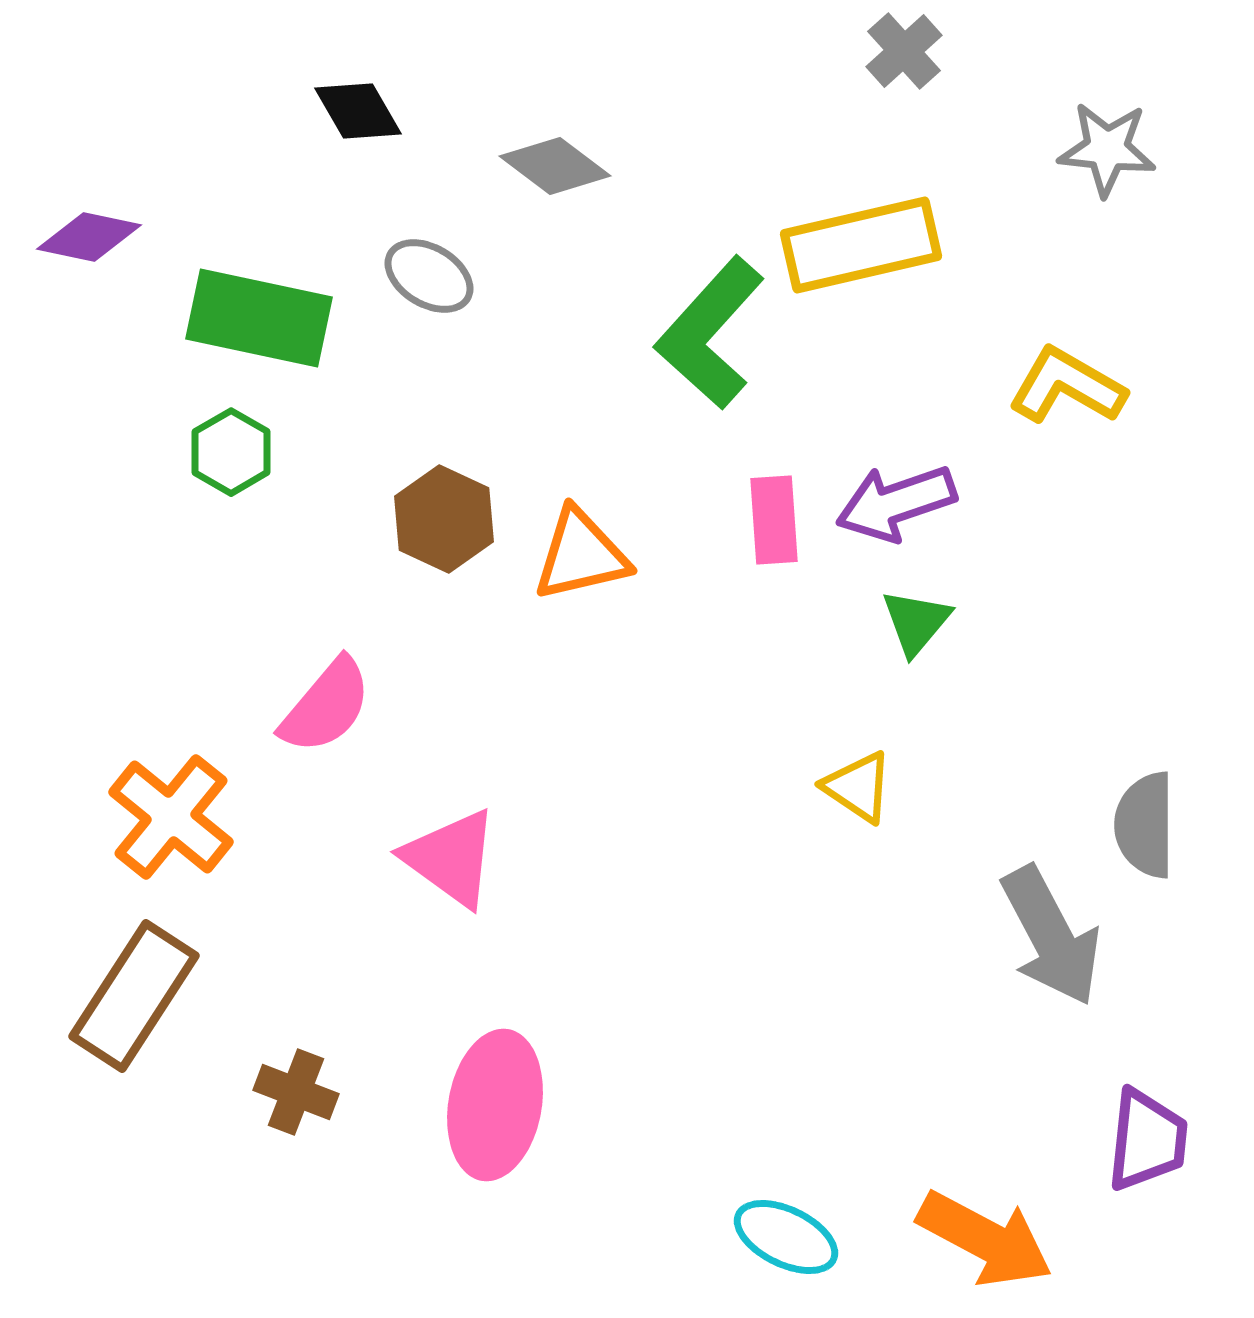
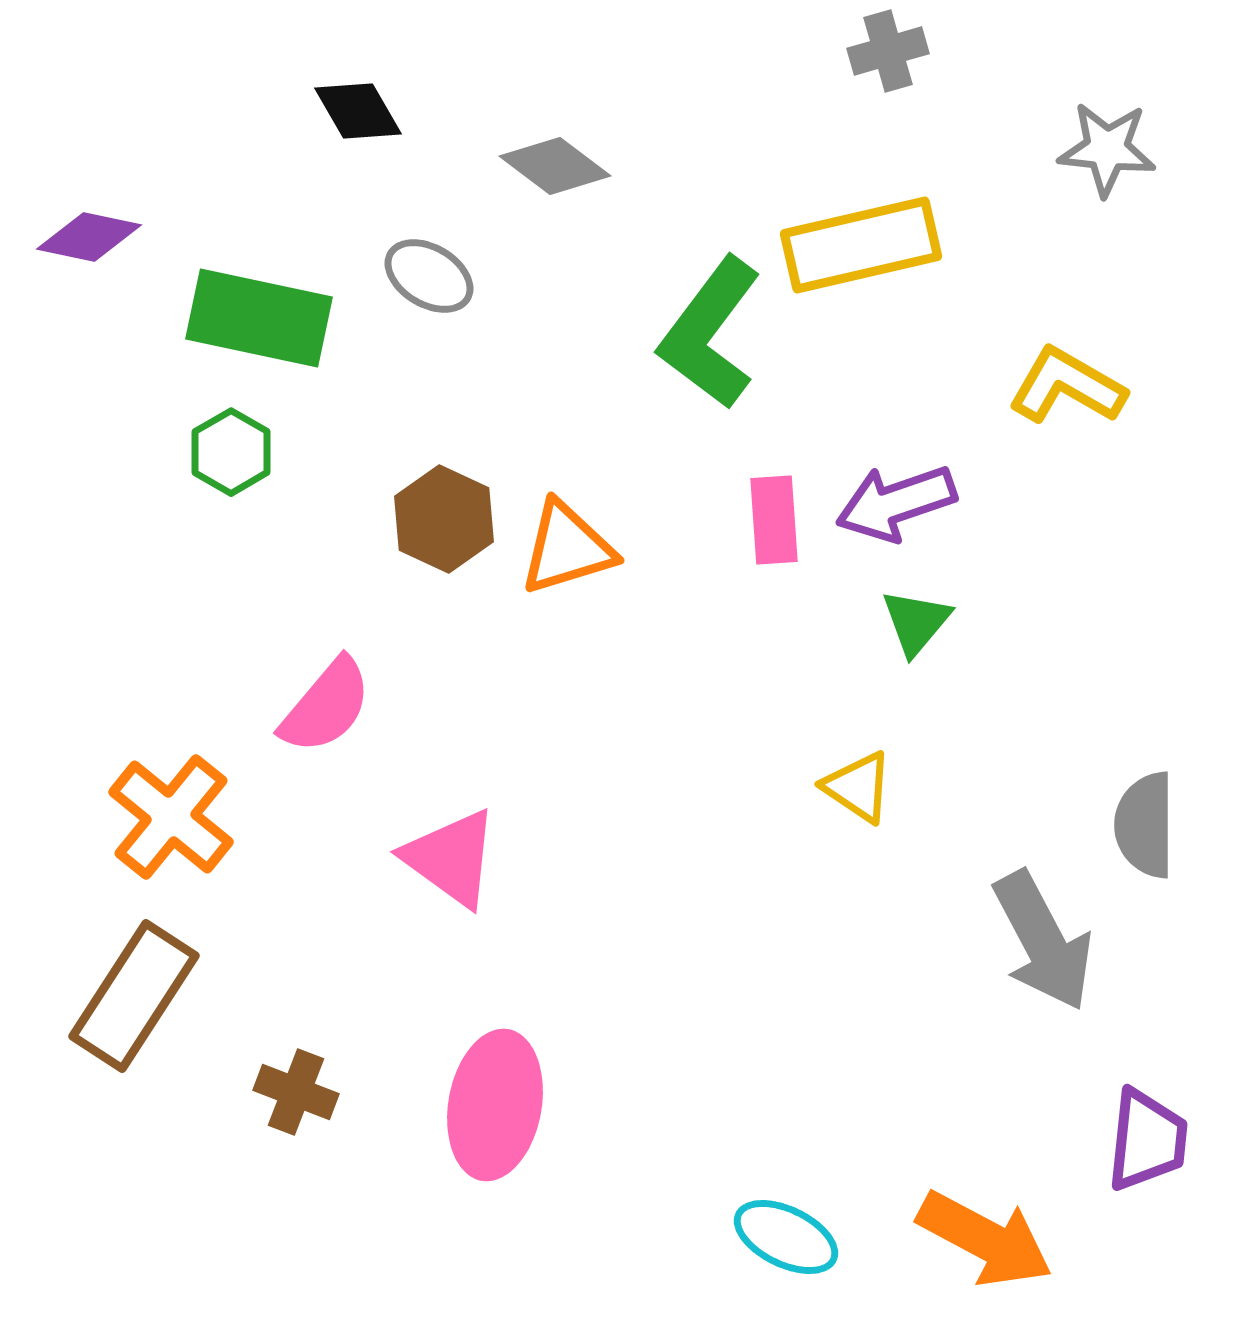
gray cross: moved 16 px left; rotated 26 degrees clockwise
green L-shape: rotated 5 degrees counterclockwise
orange triangle: moved 14 px left, 7 px up; rotated 4 degrees counterclockwise
gray arrow: moved 8 px left, 5 px down
